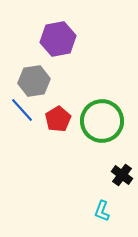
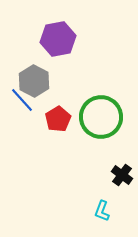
gray hexagon: rotated 24 degrees counterclockwise
blue line: moved 10 px up
green circle: moved 1 px left, 4 px up
